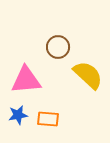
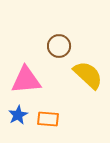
brown circle: moved 1 px right, 1 px up
blue star: rotated 18 degrees counterclockwise
